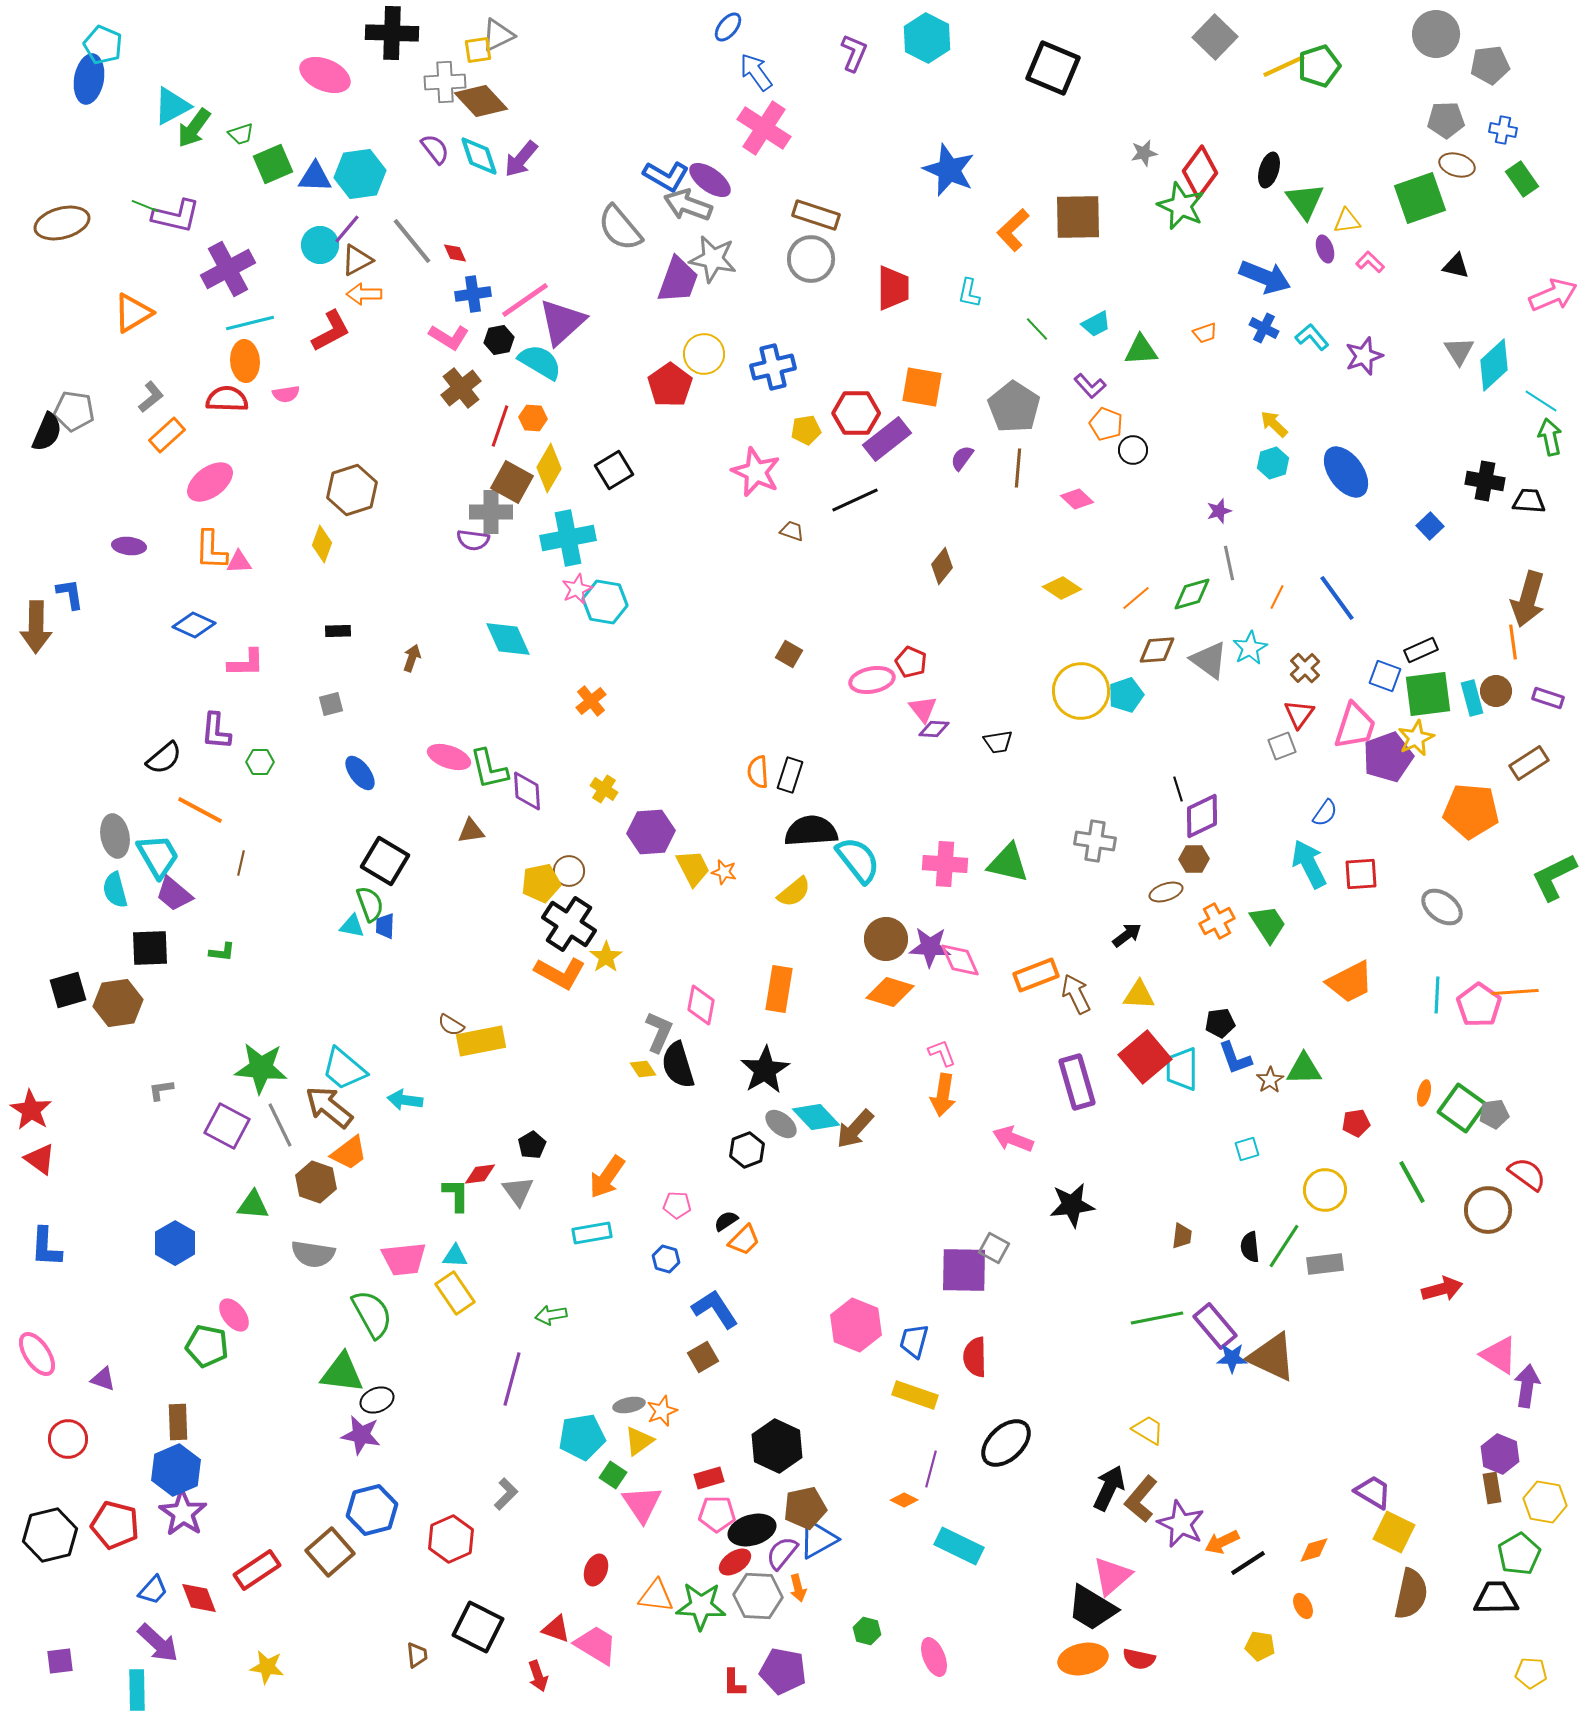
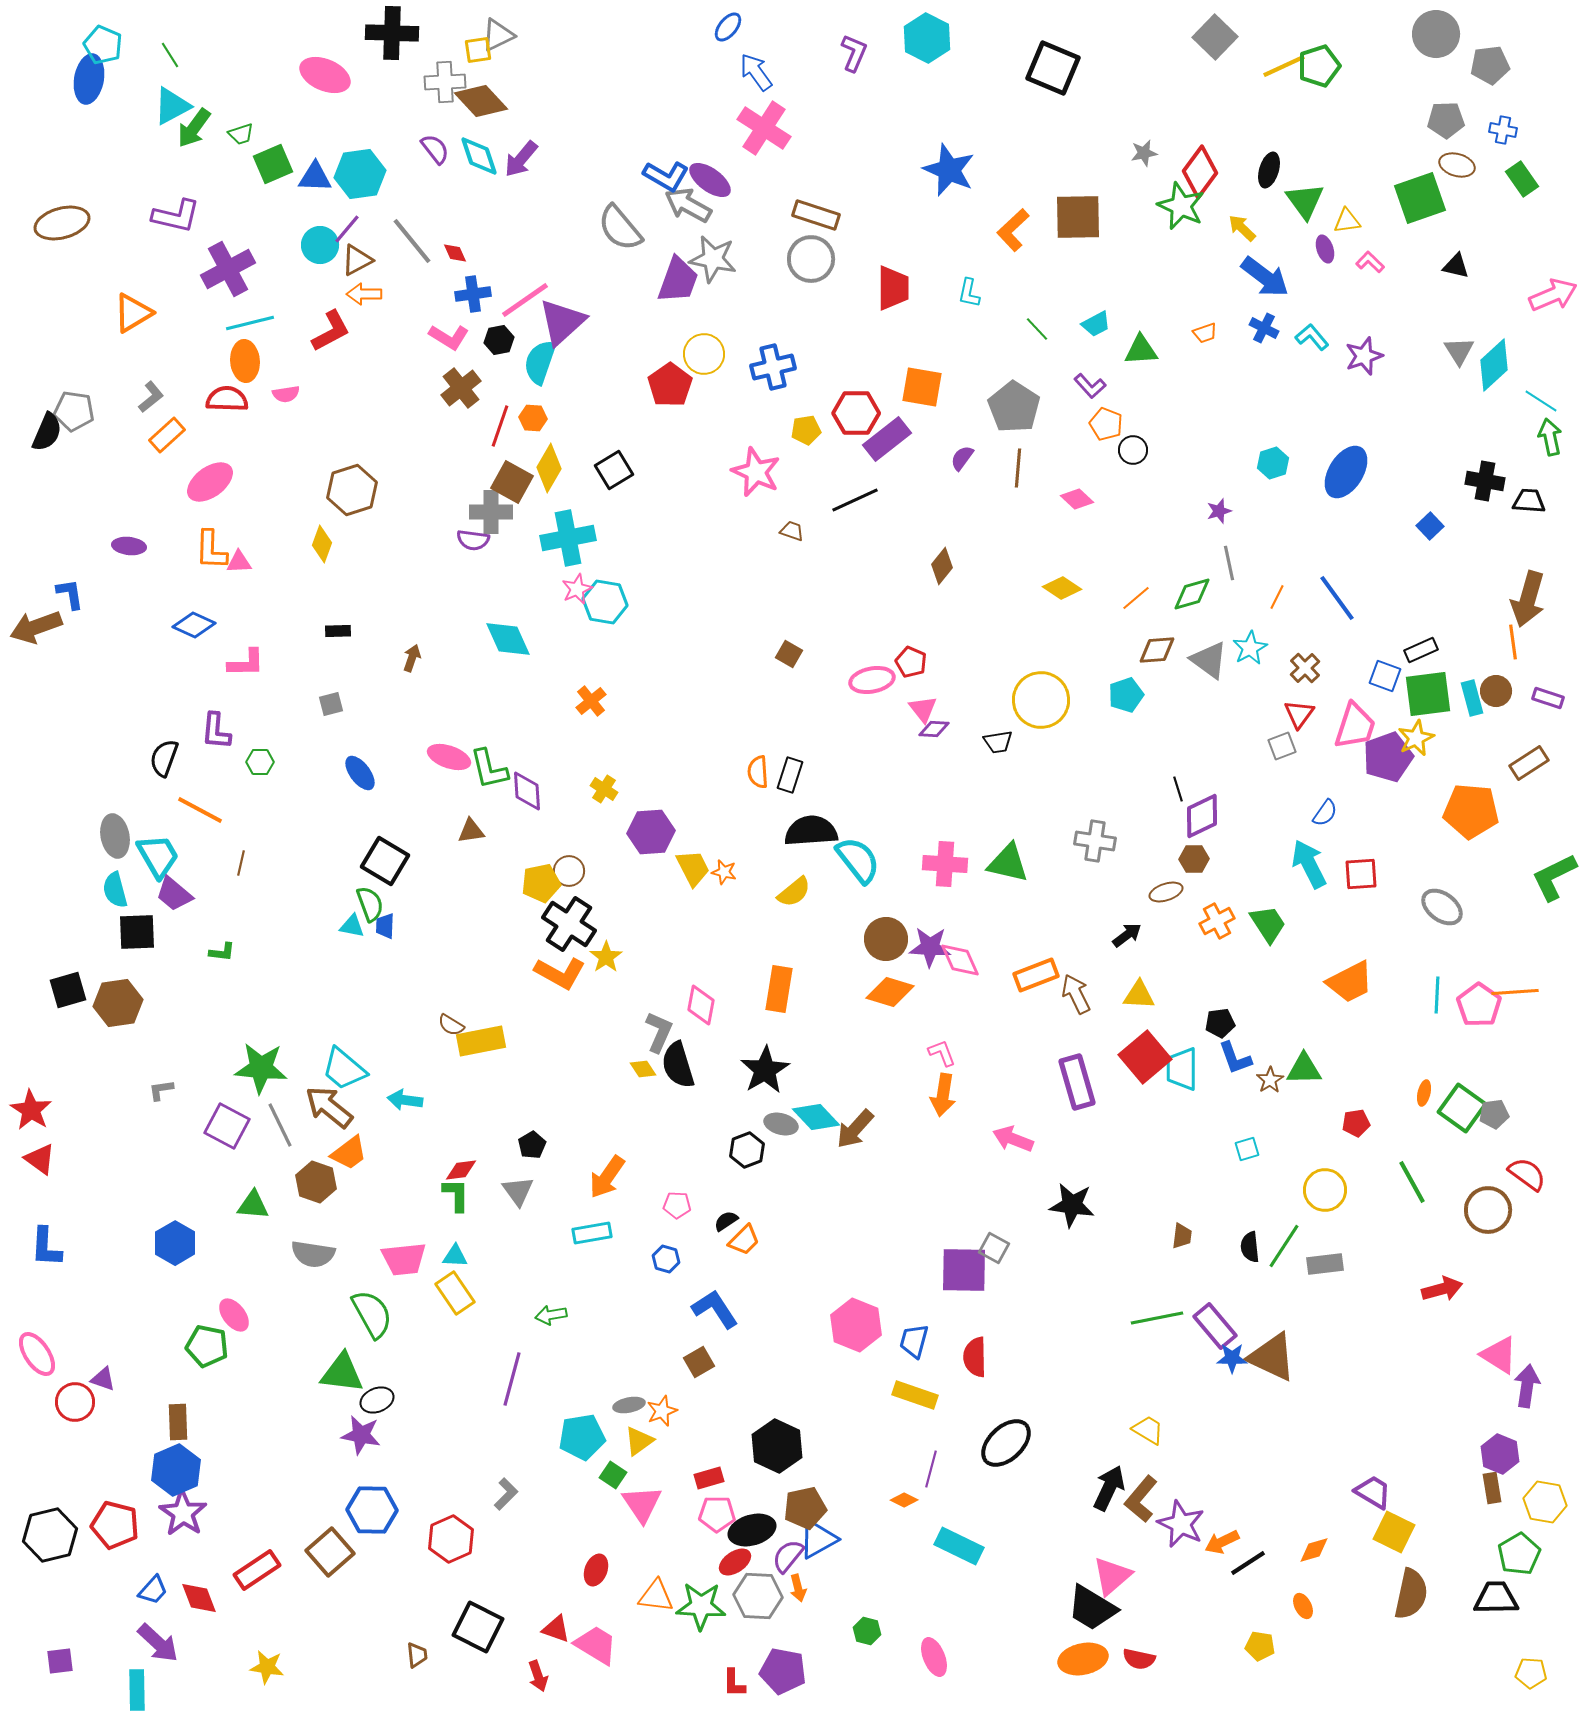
gray arrow at (688, 205): rotated 9 degrees clockwise
green line at (145, 206): moved 25 px right, 151 px up; rotated 36 degrees clockwise
blue arrow at (1265, 277): rotated 15 degrees clockwise
cyan semicircle at (540, 362): rotated 102 degrees counterclockwise
yellow arrow at (1274, 424): moved 32 px left, 196 px up
blue ellipse at (1346, 472): rotated 68 degrees clockwise
brown arrow at (36, 627): rotated 69 degrees clockwise
yellow circle at (1081, 691): moved 40 px left, 9 px down
black semicircle at (164, 758): rotated 150 degrees clockwise
black square at (150, 948): moved 13 px left, 16 px up
gray ellipse at (781, 1124): rotated 24 degrees counterclockwise
red diamond at (480, 1174): moved 19 px left, 4 px up
black star at (1072, 1205): rotated 15 degrees clockwise
brown square at (703, 1357): moved 4 px left, 5 px down
red circle at (68, 1439): moved 7 px right, 37 px up
blue hexagon at (372, 1510): rotated 15 degrees clockwise
purple semicircle at (782, 1553): moved 6 px right, 3 px down
